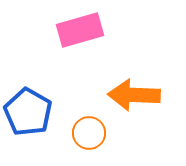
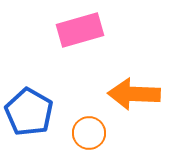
orange arrow: moved 1 px up
blue pentagon: moved 1 px right
